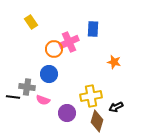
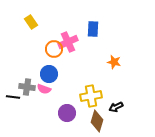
pink cross: moved 1 px left
pink semicircle: moved 1 px right, 11 px up
